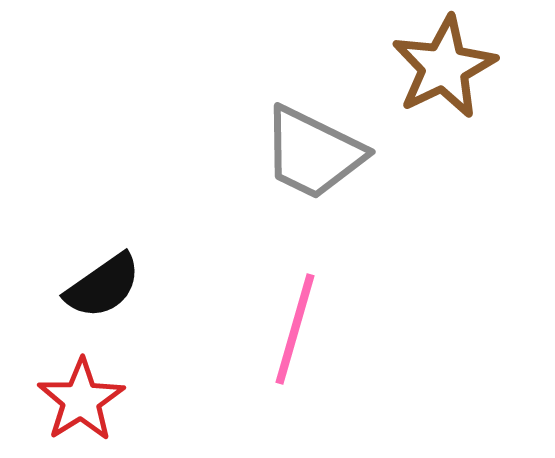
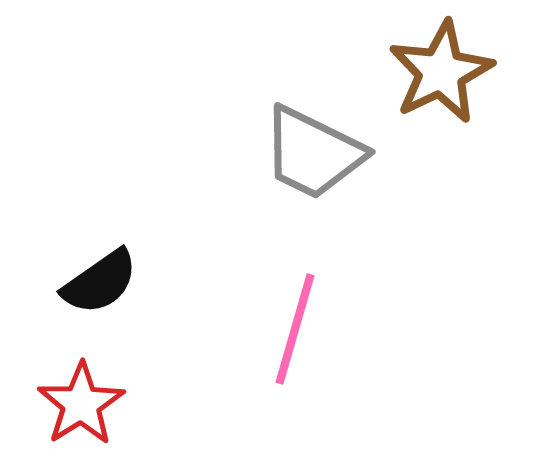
brown star: moved 3 px left, 5 px down
black semicircle: moved 3 px left, 4 px up
red star: moved 4 px down
